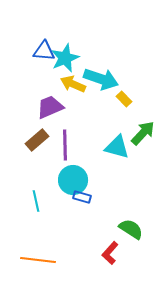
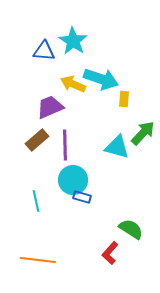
cyan star: moved 8 px right, 17 px up; rotated 16 degrees counterclockwise
yellow rectangle: rotated 49 degrees clockwise
